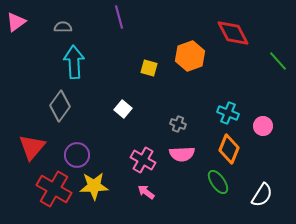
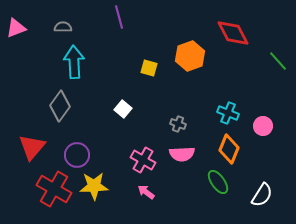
pink triangle: moved 6 px down; rotated 15 degrees clockwise
